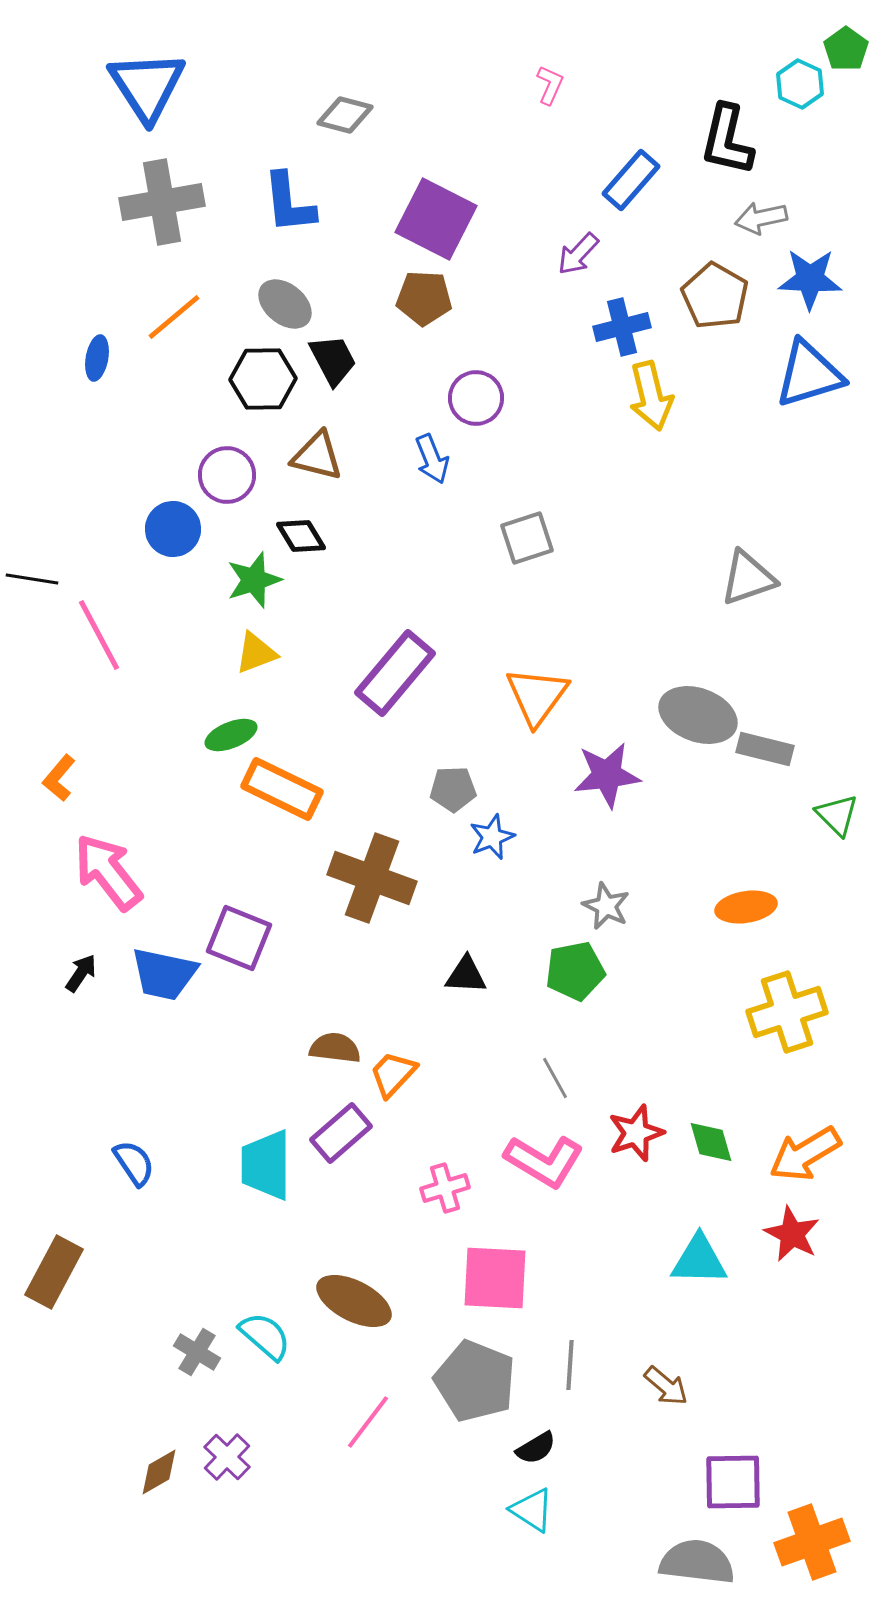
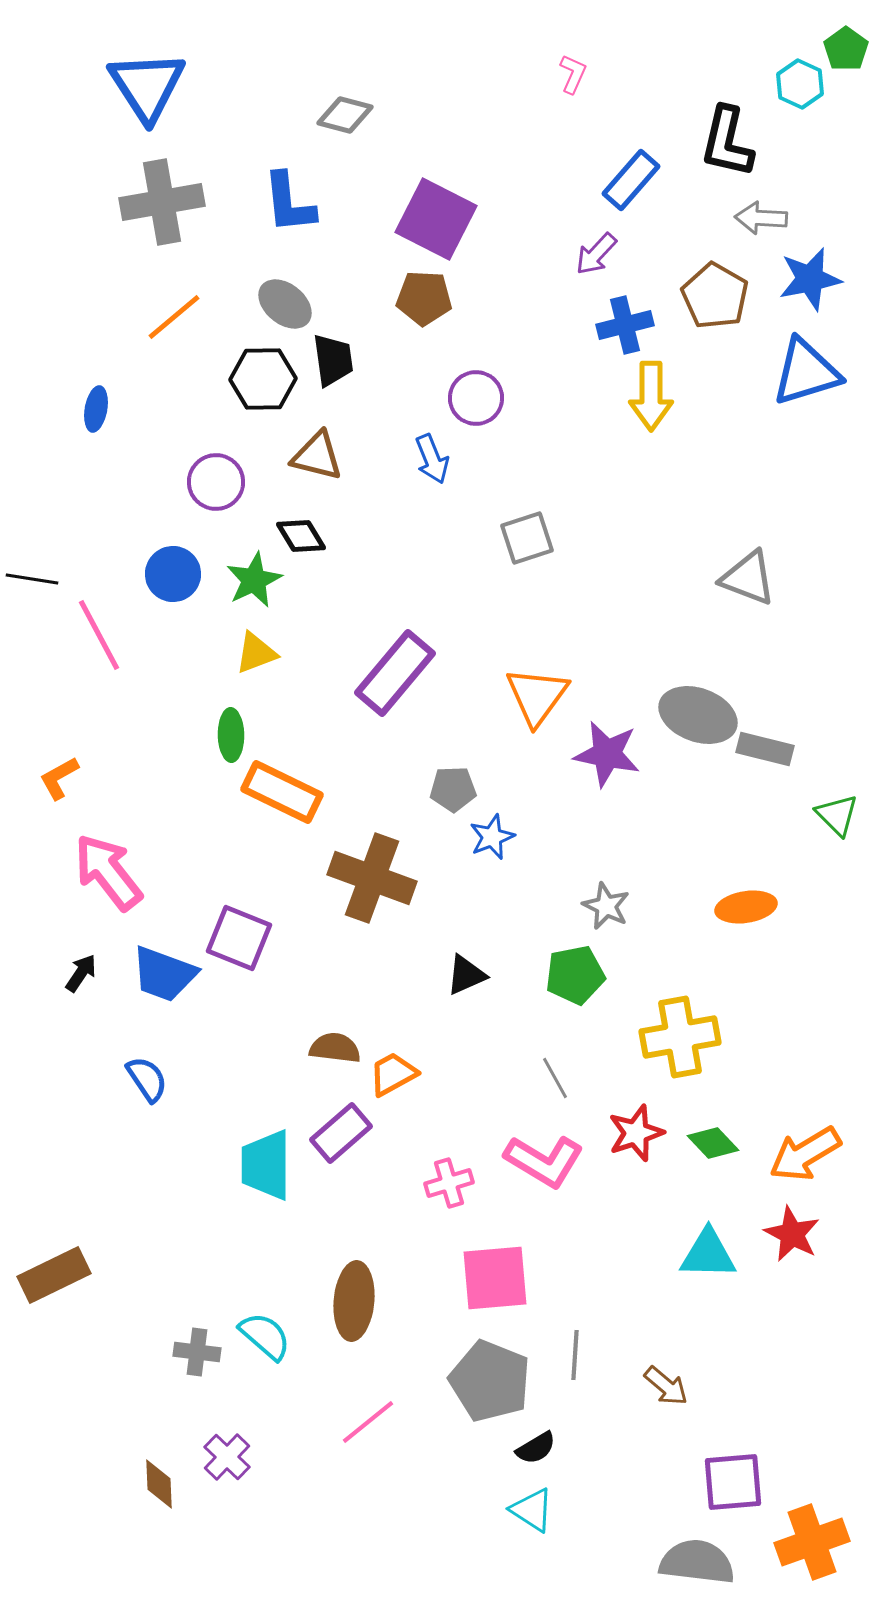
pink L-shape at (550, 85): moved 23 px right, 11 px up
black L-shape at (727, 140): moved 2 px down
gray arrow at (761, 218): rotated 15 degrees clockwise
purple arrow at (578, 254): moved 18 px right
blue star at (810, 279): rotated 14 degrees counterclockwise
blue cross at (622, 327): moved 3 px right, 2 px up
blue ellipse at (97, 358): moved 1 px left, 51 px down
black trapezoid at (333, 360): rotated 20 degrees clockwise
blue triangle at (809, 374): moved 3 px left, 2 px up
yellow arrow at (651, 396): rotated 14 degrees clockwise
purple circle at (227, 475): moved 11 px left, 7 px down
blue circle at (173, 529): moved 45 px down
gray triangle at (748, 578): rotated 40 degrees clockwise
green star at (254, 580): rotated 8 degrees counterclockwise
green ellipse at (231, 735): rotated 69 degrees counterclockwise
purple star at (607, 775): moved 21 px up; rotated 18 degrees clockwise
orange L-shape at (59, 778): rotated 21 degrees clockwise
orange rectangle at (282, 789): moved 3 px down
green pentagon at (575, 971): moved 4 px down
blue trapezoid at (164, 974): rotated 8 degrees clockwise
black triangle at (466, 975): rotated 27 degrees counterclockwise
yellow cross at (787, 1012): moved 107 px left, 25 px down; rotated 8 degrees clockwise
orange trapezoid at (393, 1074): rotated 18 degrees clockwise
green diamond at (711, 1142): moved 2 px right, 1 px down; rotated 27 degrees counterclockwise
blue semicircle at (134, 1163): moved 13 px right, 84 px up
pink cross at (445, 1188): moved 4 px right, 5 px up
cyan triangle at (699, 1260): moved 9 px right, 6 px up
brown rectangle at (54, 1272): moved 3 px down; rotated 36 degrees clockwise
pink square at (495, 1278): rotated 8 degrees counterclockwise
brown ellipse at (354, 1301): rotated 68 degrees clockwise
gray cross at (197, 1352): rotated 24 degrees counterclockwise
gray line at (570, 1365): moved 5 px right, 10 px up
gray pentagon at (475, 1381): moved 15 px right
pink line at (368, 1422): rotated 14 degrees clockwise
brown diamond at (159, 1472): moved 12 px down; rotated 63 degrees counterclockwise
purple square at (733, 1482): rotated 4 degrees counterclockwise
